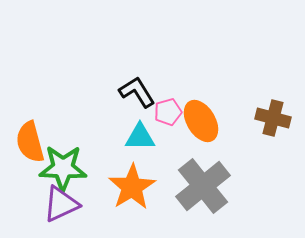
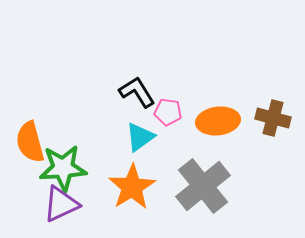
pink pentagon: rotated 24 degrees clockwise
orange ellipse: moved 17 px right; rotated 66 degrees counterclockwise
cyan triangle: rotated 36 degrees counterclockwise
green star: rotated 6 degrees counterclockwise
